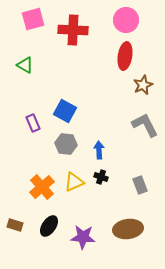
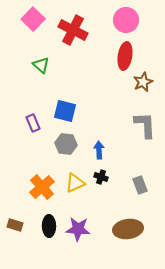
pink square: rotated 30 degrees counterclockwise
red cross: rotated 24 degrees clockwise
green triangle: moved 16 px right; rotated 12 degrees clockwise
brown star: moved 3 px up
blue square: rotated 15 degrees counterclockwise
gray L-shape: rotated 24 degrees clockwise
yellow triangle: moved 1 px right, 1 px down
black ellipse: rotated 35 degrees counterclockwise
purple star: moved 5 px left, 8 px up
